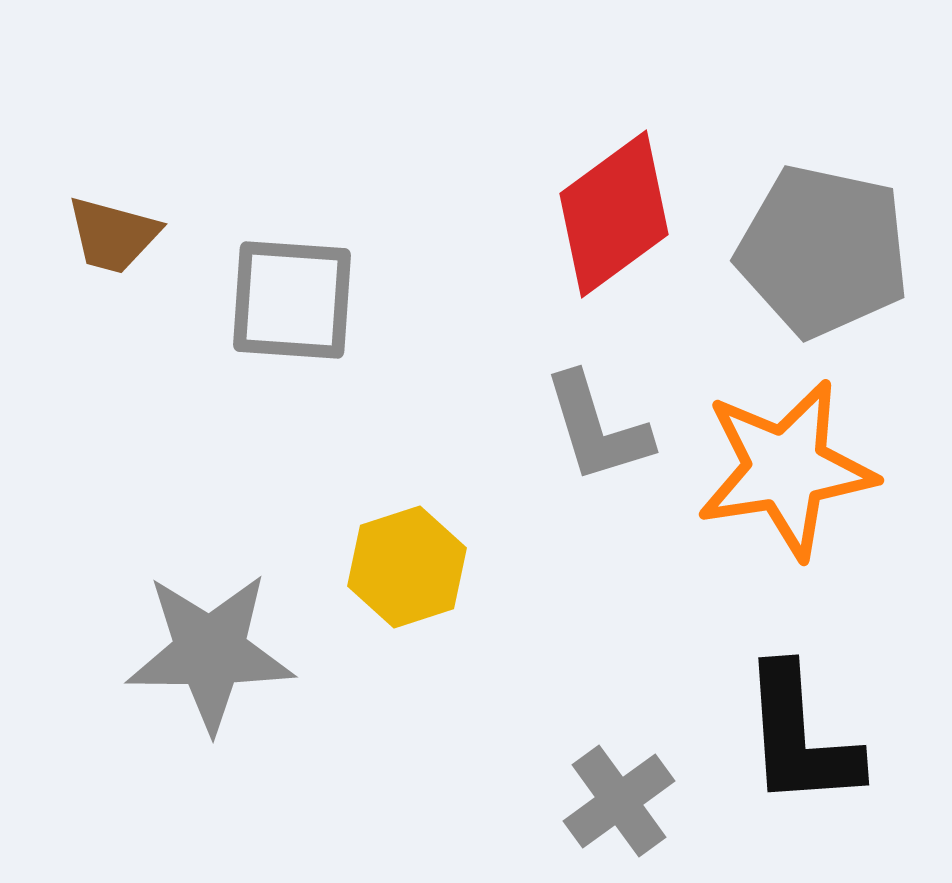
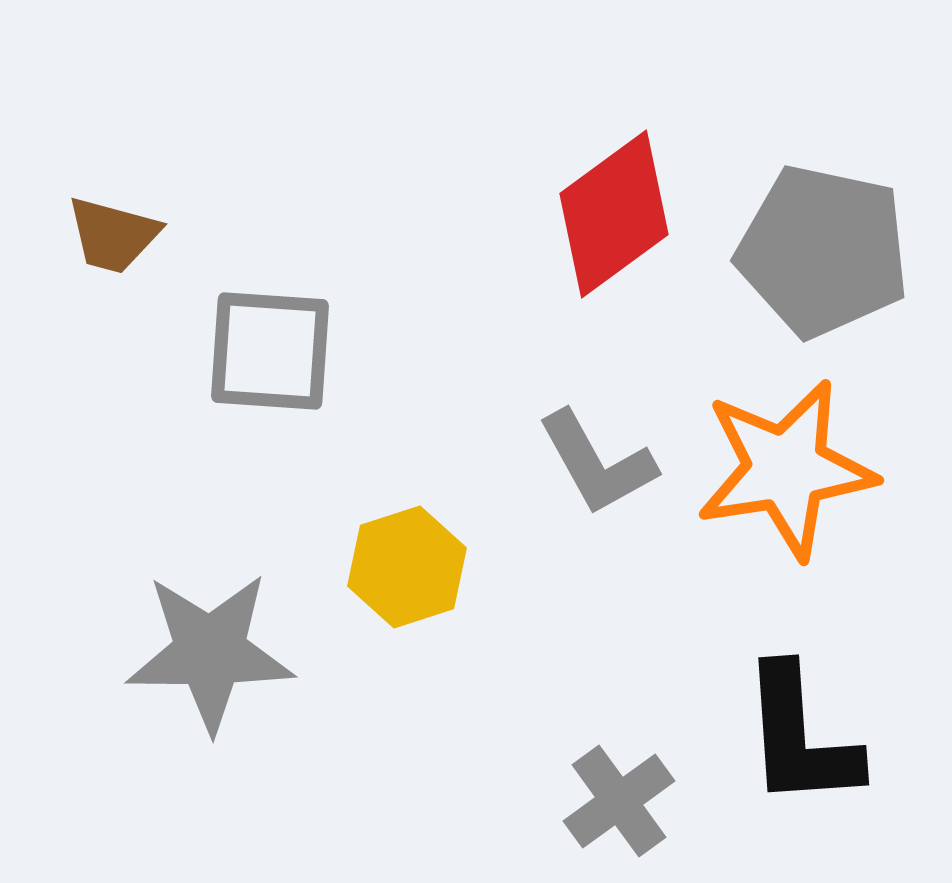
gray square: moved 22 px left, 51 px down
gray L-shape: moved 35 px down; rotated 12 degrees counterclockwise
